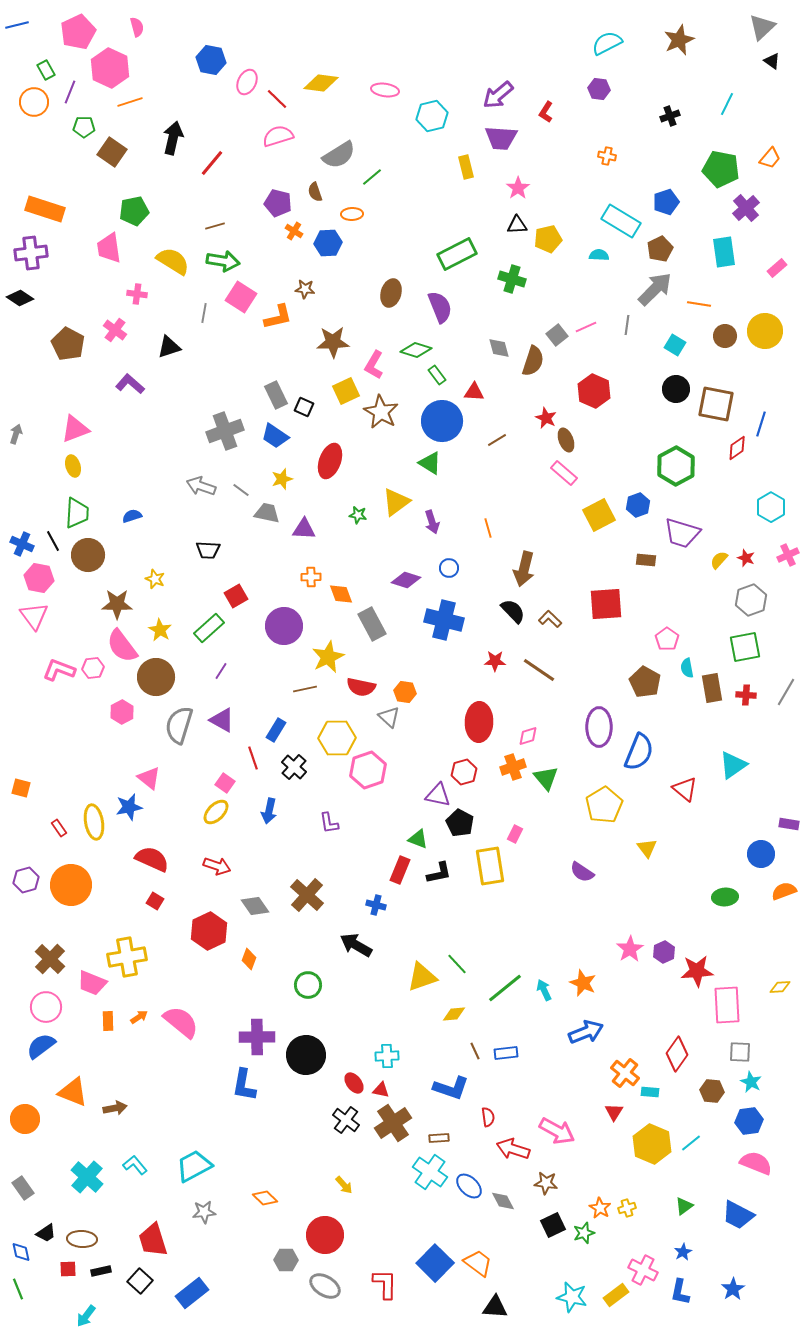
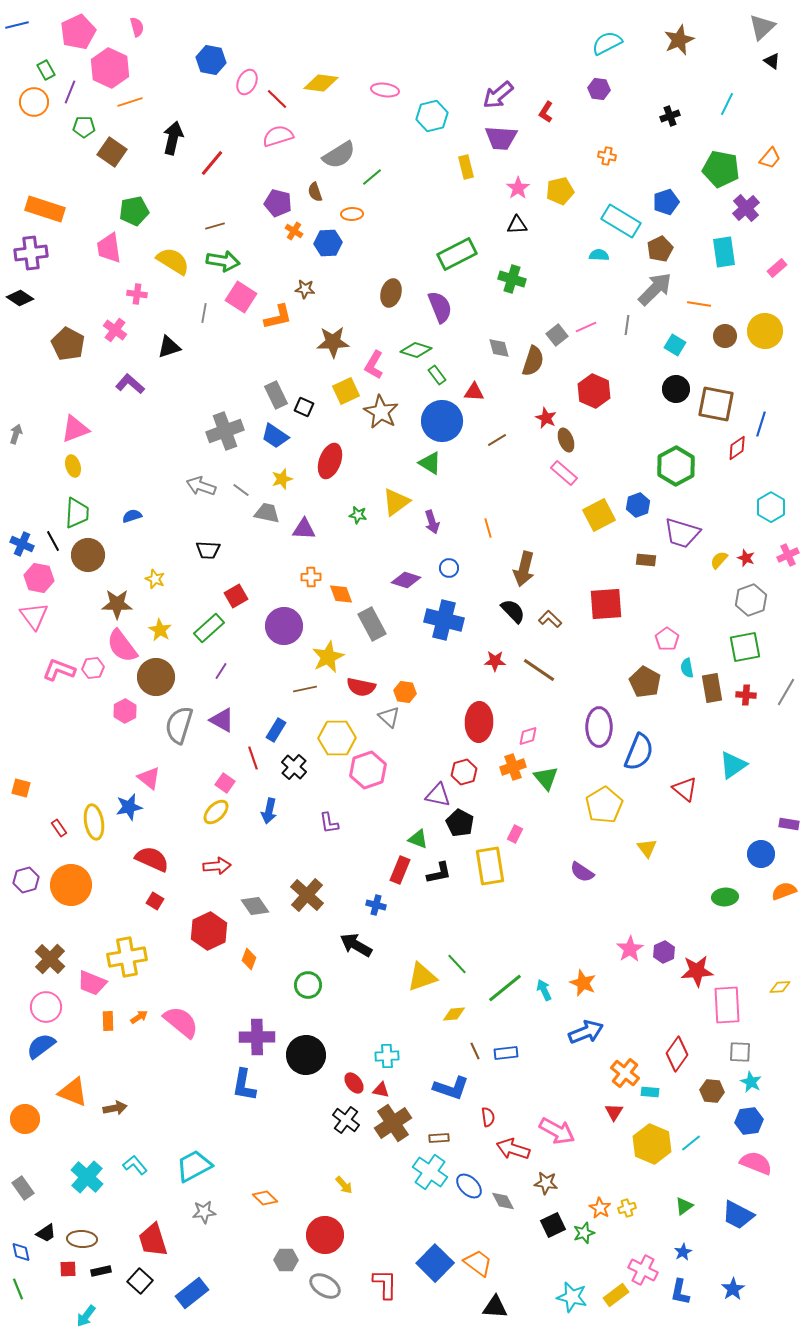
yellow pentagon at (548, 239): moved 12 px right, 48 px up
pink hexagon at (122, 712): moved 3 px right, 1 px up
red arrow at (217, 866): rotated 24 degrees counterclockwise
